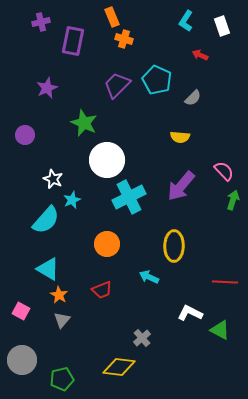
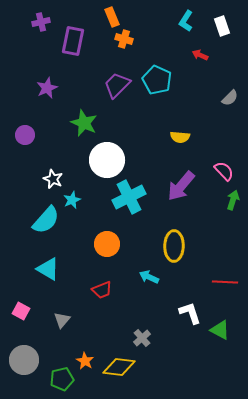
gray semicircle: moved 37 px right
orange star: moved 26 px right, 66 px down
white L-shape: rotated 45 degrees clockwise
gray circle: moved 2 px right
